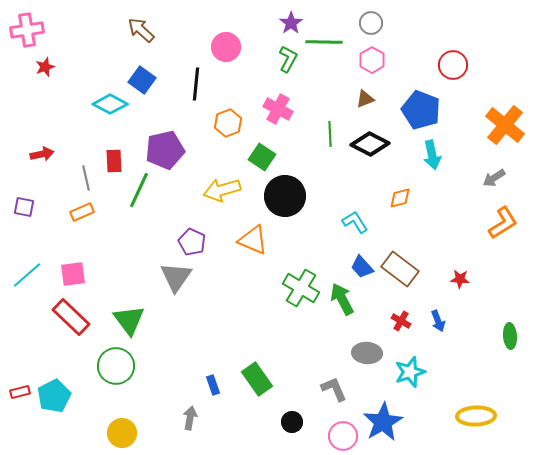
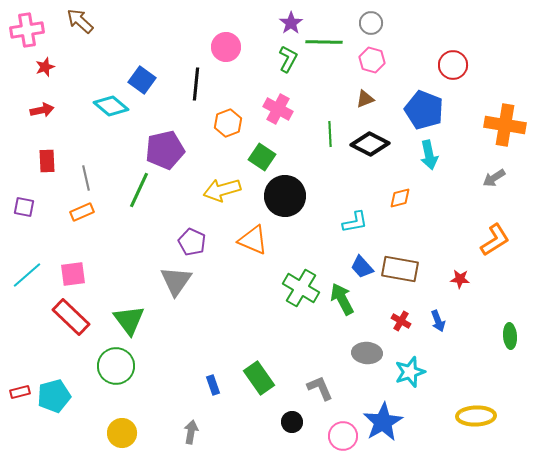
brown arrow at (141, 30): moved 61 px left, 9 px up
pink hexagon at (372, 60): rotated 15 degrees counterclockwise
cyan diamond at (110, 104): moved 1 px right, 2 px down; rotated 12 degrees clockwise
blue pentagon at (421, 110): moved 3 px right
orange cross at (505, 125): rotated 30 degrees counterclockwise
red arrow at (42, 154): moved 44 px up
cyan arrow at (432, 155): moved 3 px left
red rectangle at (114, 161): moved 67 px left
cyan L-shape at (355, 222): rotated 112 degrees clockwise
orange L-shape at (503, 223): moved 8 px left, 17 px down
brown rectangle at (400, 269): rotated 27 degrees counterclockwise
gray triangle at (176, 277): moved 4 px down
green rectangle at (257, 379): moved 2 px right, 1 px up
gray L-shape at (334, 389): moved 14 px left, 1 px up
cyan pentagon at (54, 396): rotated 12 degrees clockwise
gray arrow at (190, 418): moved 1 px right, 14 px down
